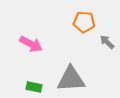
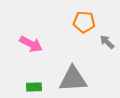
gray triangle: moved 2 px right
green rectangle: rotated 14 degrees counterclockwise
